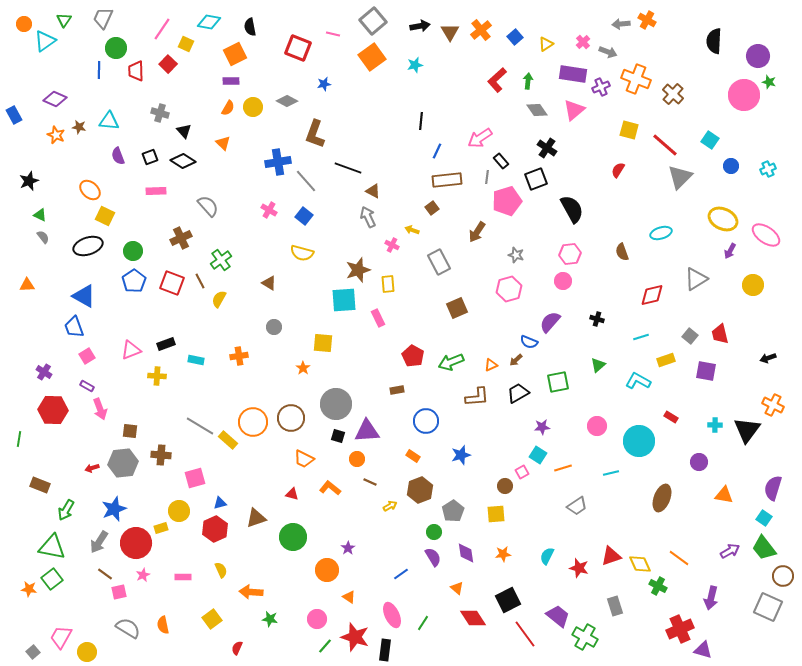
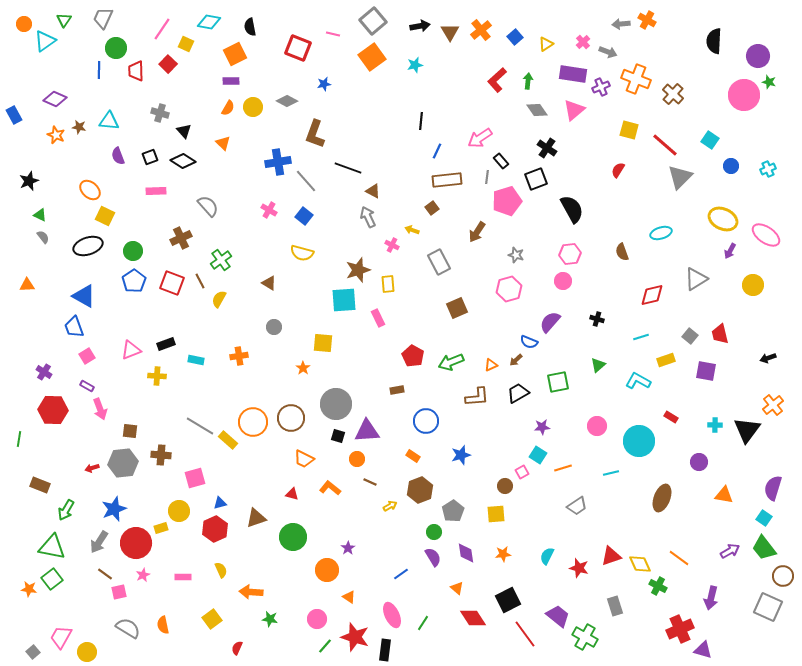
orange cross at (773, 405): rotated 25 degrees clockwise
